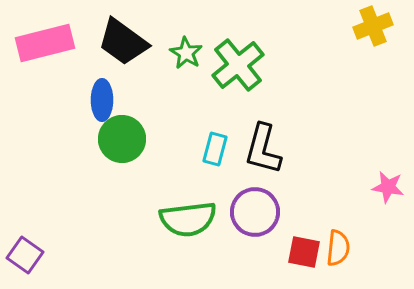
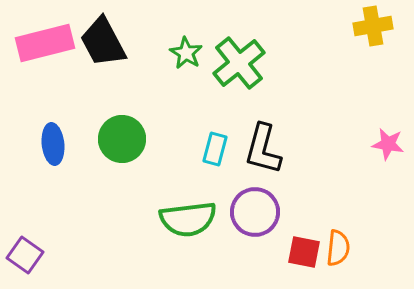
yellow cross: rotated 12 degrees clockwise
black trapezoid: moved 20 px left; rotated 26 degrees clockwise
green cross: moved 1 px right, 2 px up
blue ellipse: moved 49 px left, 44 px down; rotated 6 degrees counterclockwise
pink star: moved 43 px up
